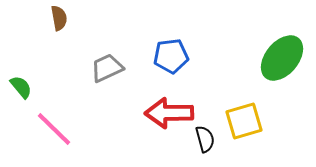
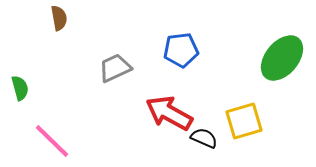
blue pentagon: moved 10 px right, 6 px up
gray trapezoid: moved 8 px right
green semicircle: moved 1 px left, 1 px down; rotated 25 degrees clockwise
red arrow: rotated 30 degrees clockwise
pink line: moved 2 px left, 12 px down
black semicircle: moved 1 px left, 1 px up; rotated 52 degrees counterclockwise
